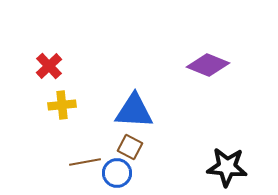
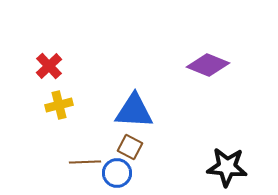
yellow cross: moved 3 px left; rotated 8 degrees counterclockwise
brown line: rotated 8 degrees clockwise
